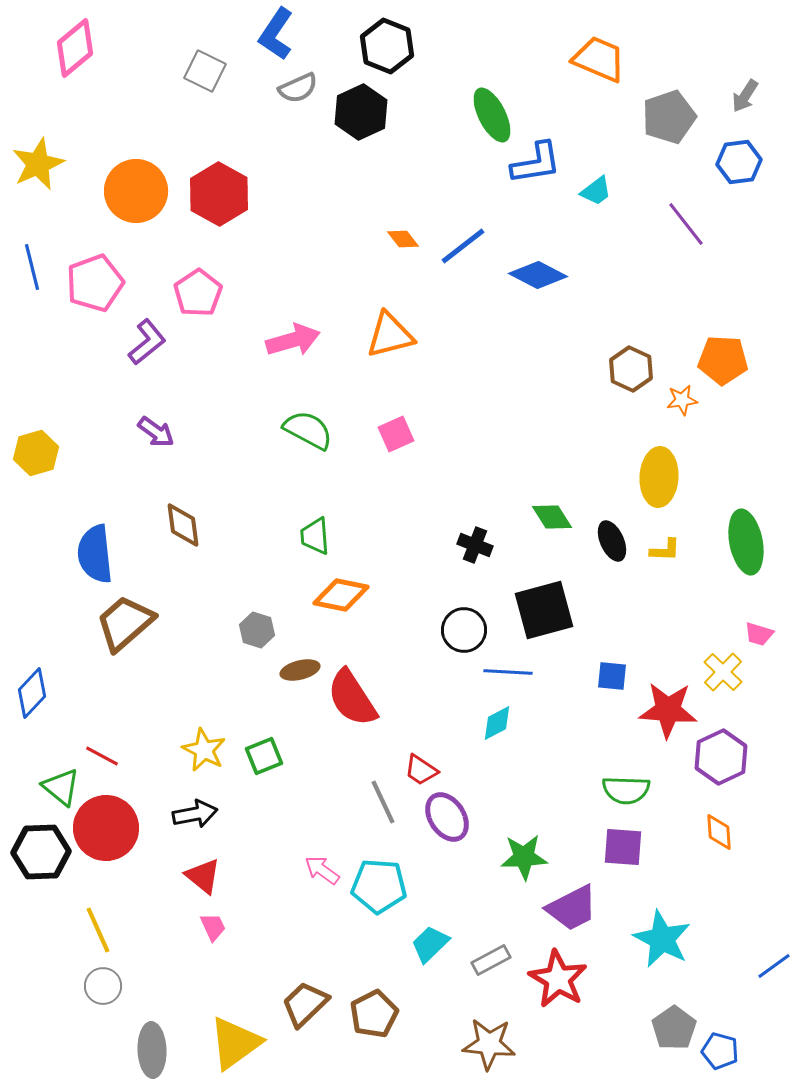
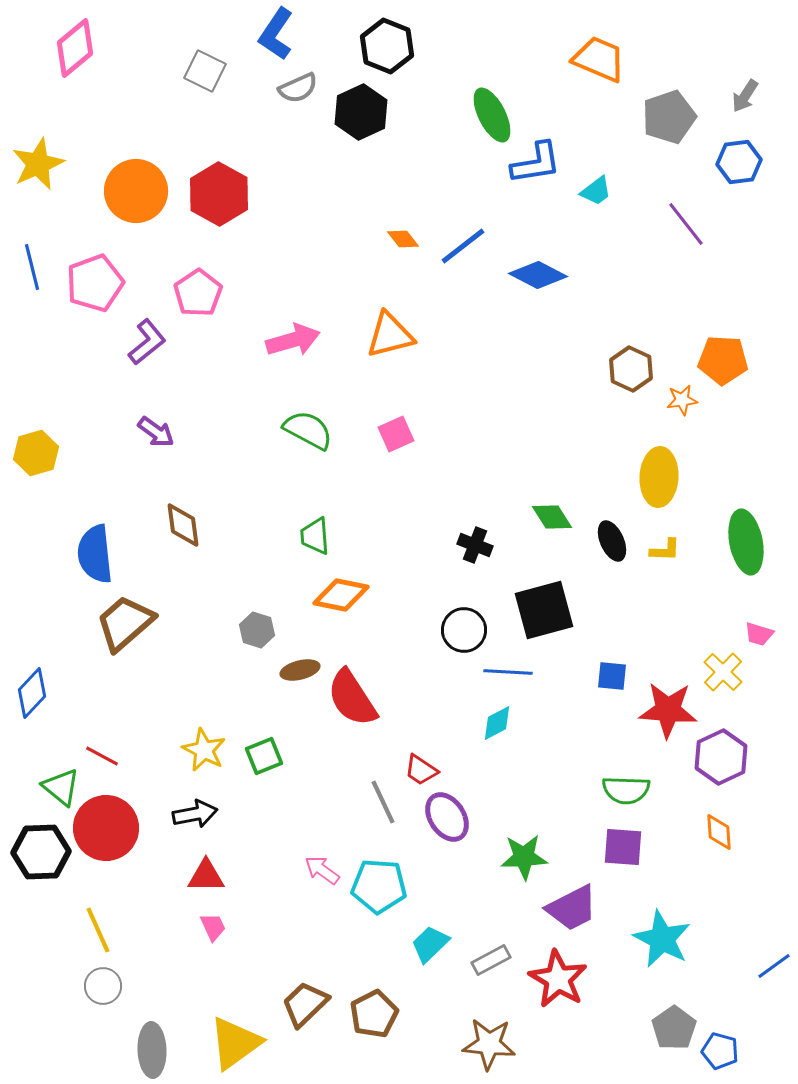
red triangle at (203, 876): moved 3 px right; rotated 39 degrees counterclockwise
